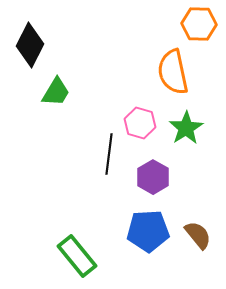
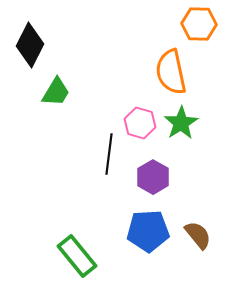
orange semicircle: moved 2 px left
green star: moved 5 px left, 5 px up
